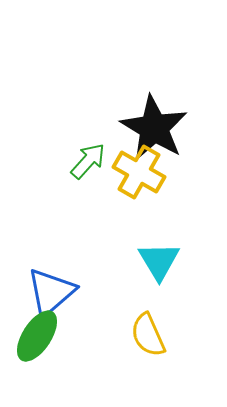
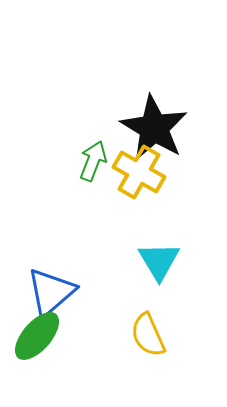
green arrow: moved 5 px right; rotated 21 degrees counterclockwise
green ellipse: rotated 8 degrees clockwise
